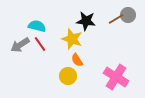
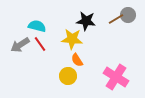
yellow star: rotated 15 degrees counterclockwise
